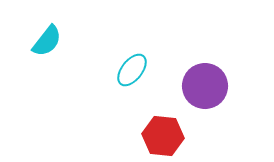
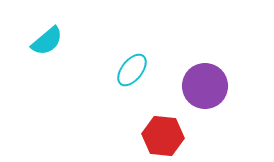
cyan semicircle: rotated 12 degrees clockwise
